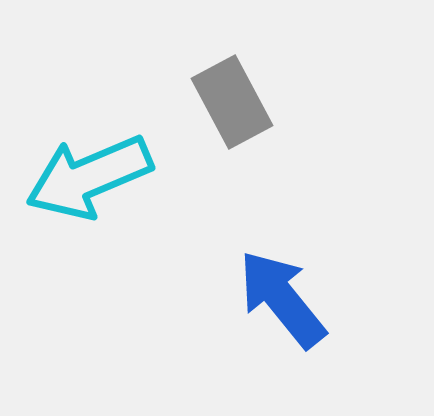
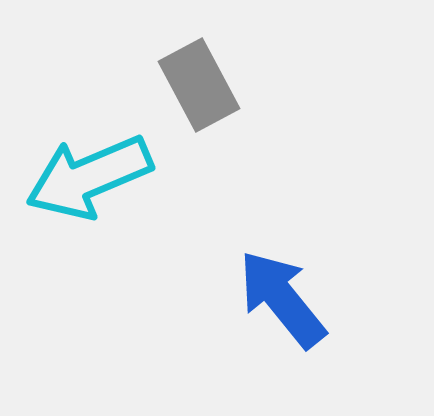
gray rectangle: moved 33 px left, 17 px up
